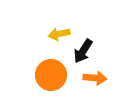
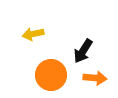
yellow arrow: moved 26 px left
